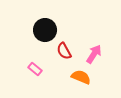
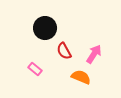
black circle: moved 2 px up
